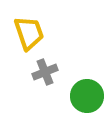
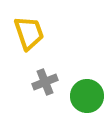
gray cross: moved 10 px down
